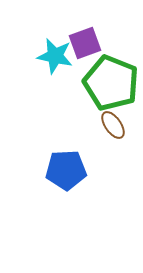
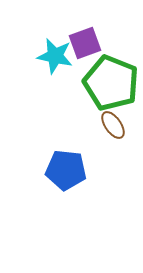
blue pentagon: rotated 9 degrees clockwise
